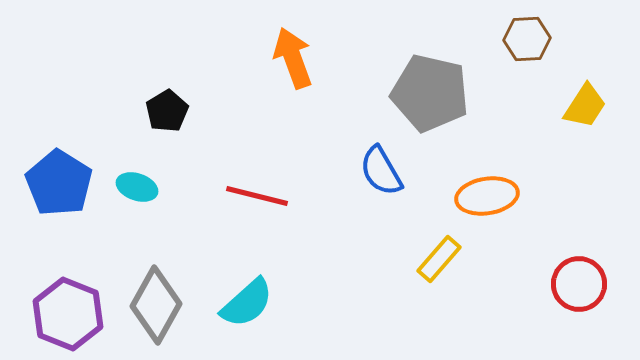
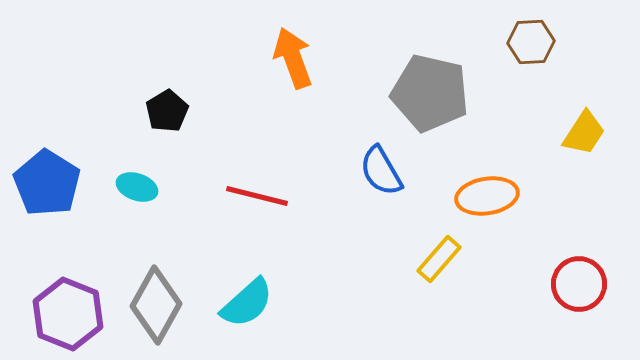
brown hexagon: moved 4 px right, 3 px down
yellow trapezoid: moved 1 px left, 27 px down
blue pentagon: moved 12 px left
